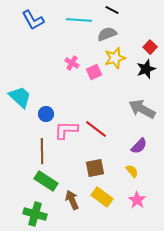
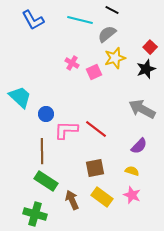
cyan line: moved 1 px right; rotated 10 degrees clockwise
gray semicircle: rotated 18 degrees counterclockwise
yellow semicircle: rotated 32 degrees counterclockwise
pink star: moved 5 px left, 5 px up; rotated 12 degrees counterclockwise
